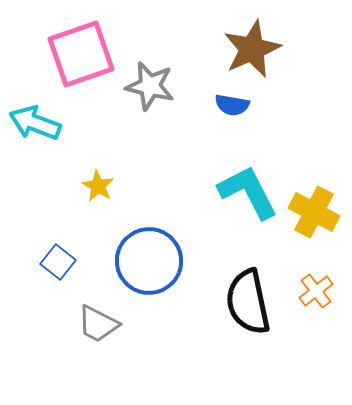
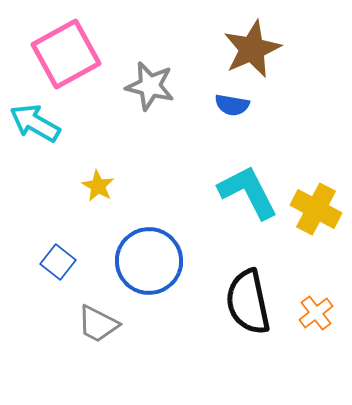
pink square: moved 15 px left; rotated 10 degrees counterclockwise
cyan arrow: rotated 9 degrees clockwise
yellow cross: moved 2 px right, 3 px up
orange cross: moved 22 px down
